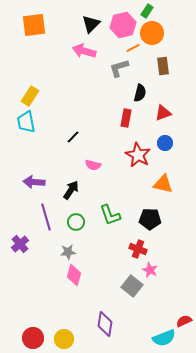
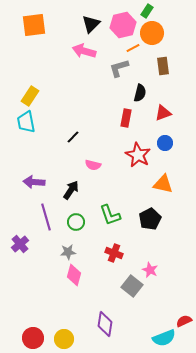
black pentagon: rotated 30 degrees counterclockwise
red cross: moved 24 px left, 4 px down
